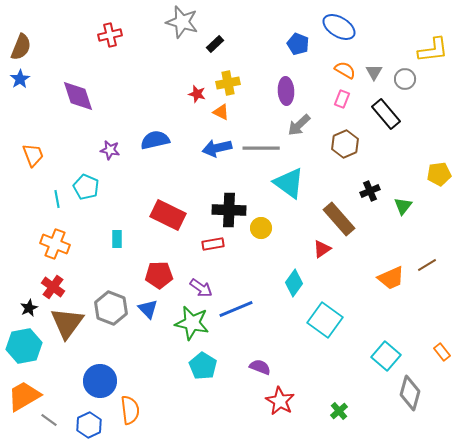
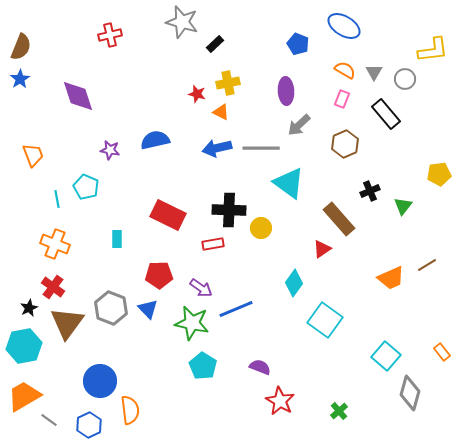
blue ellipse at (339, 27): moved 5 px right, 1 px up
